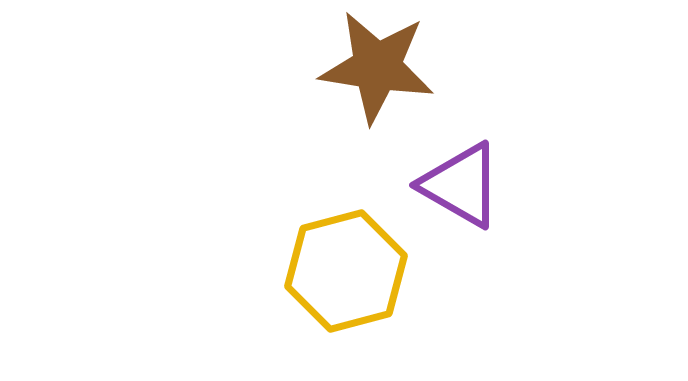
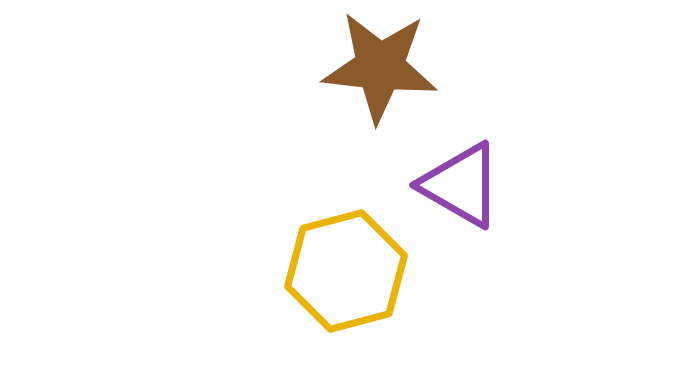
brown star: moved 3 px right; rotated 3 degrees counterclockwise
